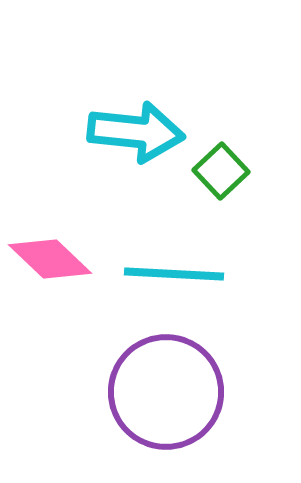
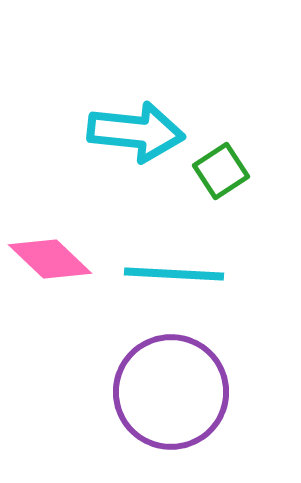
green square: rotated 10 degrees clockwise
purple circle: moved 5 px right
